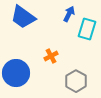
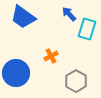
blue arrow: rotated 70 degrees counterclockwise
